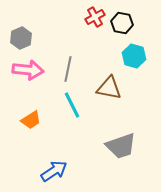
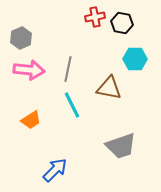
red cross: rotated 18 degrees clockwise
cyan hexagon: moved 1 px right, 3 px down; rotated 15 degrees counterclockwise
pink arrow: moved 1 px right
blue arrow: moved 1 px right, 1 px up; rotated 12 degrees counterclockwise
